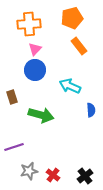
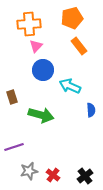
pink triangle: moved 1 px right, 3 px up
blue circle: moved 8 px right
